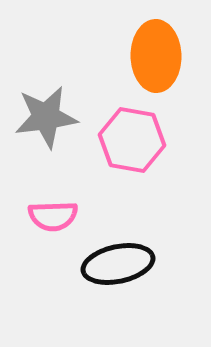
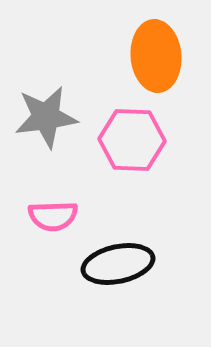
orange ellipse: rotated 4 degrees counterclockwise
pink hexagon: rotated 8 degrees counterclockwise
